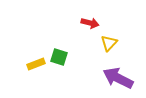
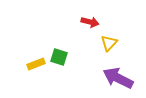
red arrow: moved 1 px up
